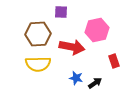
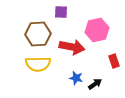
black arrow: moved 1 px down
